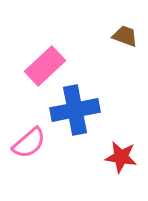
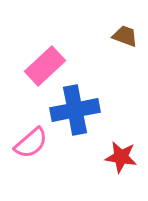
pink semicircle: moved 2 px right
